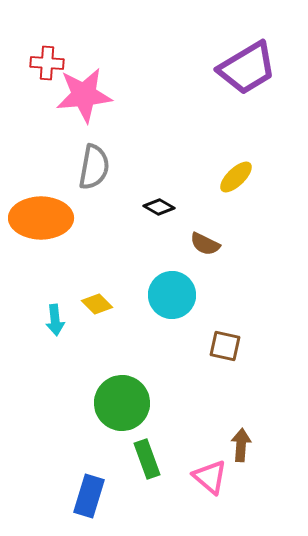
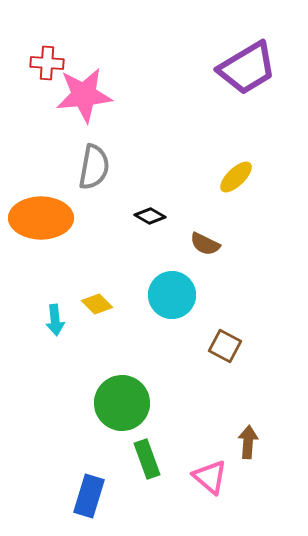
black diamond: moved 9 px left, 9 px down
brown square: rotated 16 degrees clockwise
brown arrow: moved 7 px right, 3 px up
